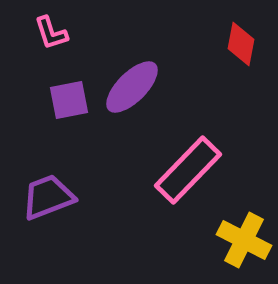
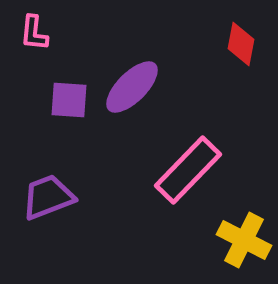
pink L-shape: moved 17 px left; rotated 24 degrees clockwise
purple square: rotated 15 degrees clockwise
